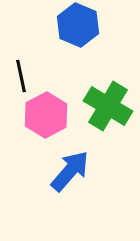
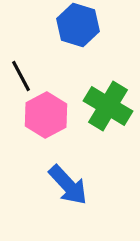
blue hexagon: rotated 6 degrees counterclockwise
black line: rotated 16 degrees counterclockwise
blue arrow: moved 2 px left, 14 px down; rotated 96 degrees clockwise
